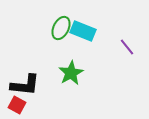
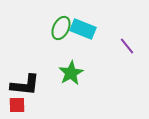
cyan rectangle: moved 2 px up
purple line: moved 1 px up
red square: rotated 30 degrees counterclockwise
